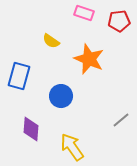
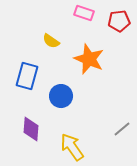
blue rectangle: moved 8 px right
gray line: moved 1 px right, 9 px down
